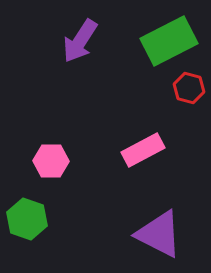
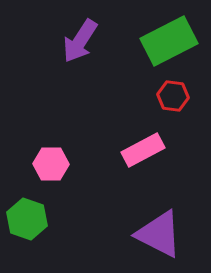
red hexagon: moved 16 px left, 8 px down; rotated 8 degrees counterclockwise
pink hexagon: moved 3 px down
